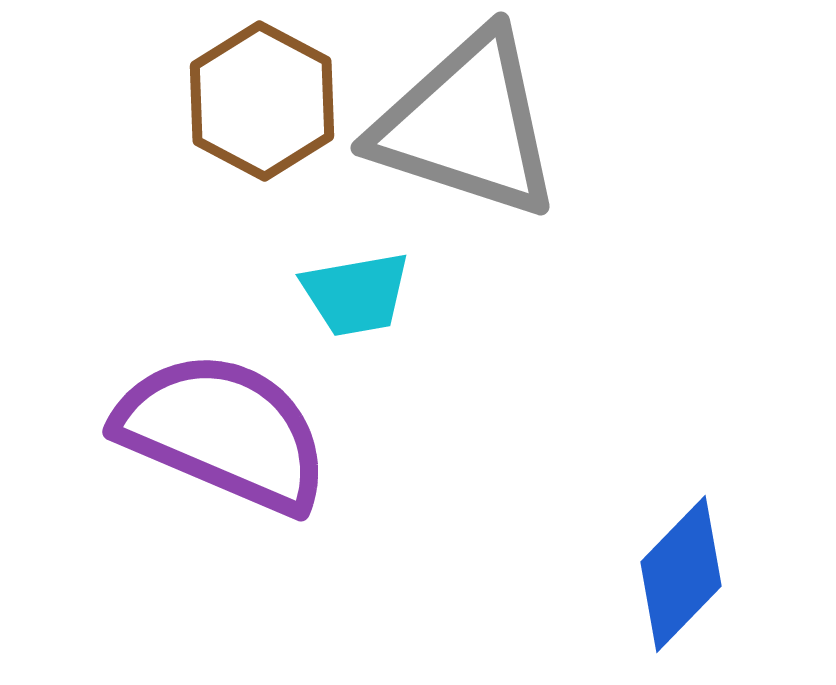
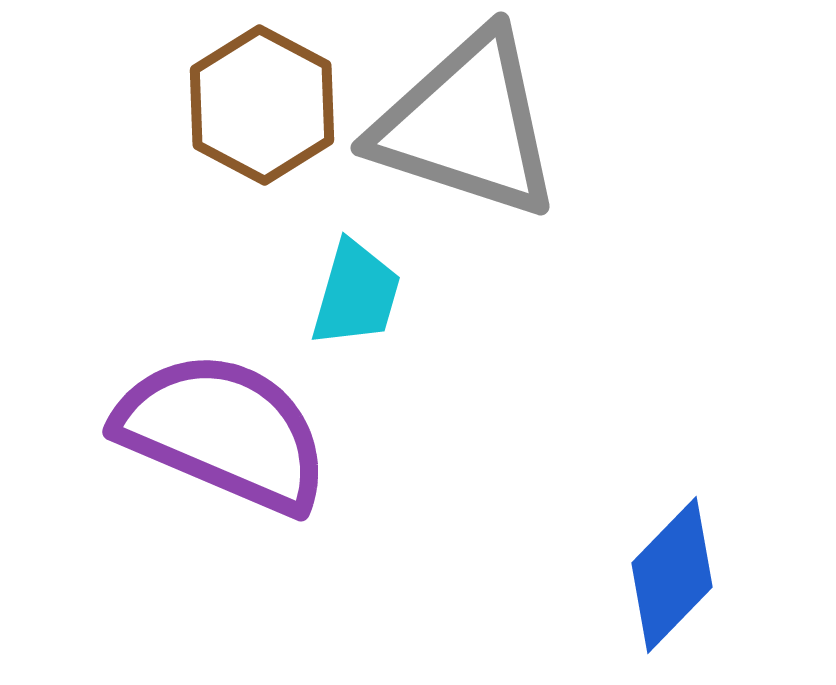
brown hexagon: moved 4 px down
cyan trapezoid: rotated 64 degrees counterclockwise
blue diamond: moved 9 px left, 1 px down
